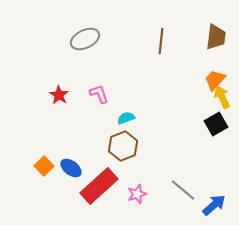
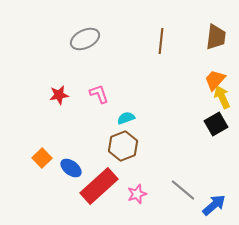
red star: rotated 30 degrees clockwise
orange square: moved 2 px left, 8 px up
